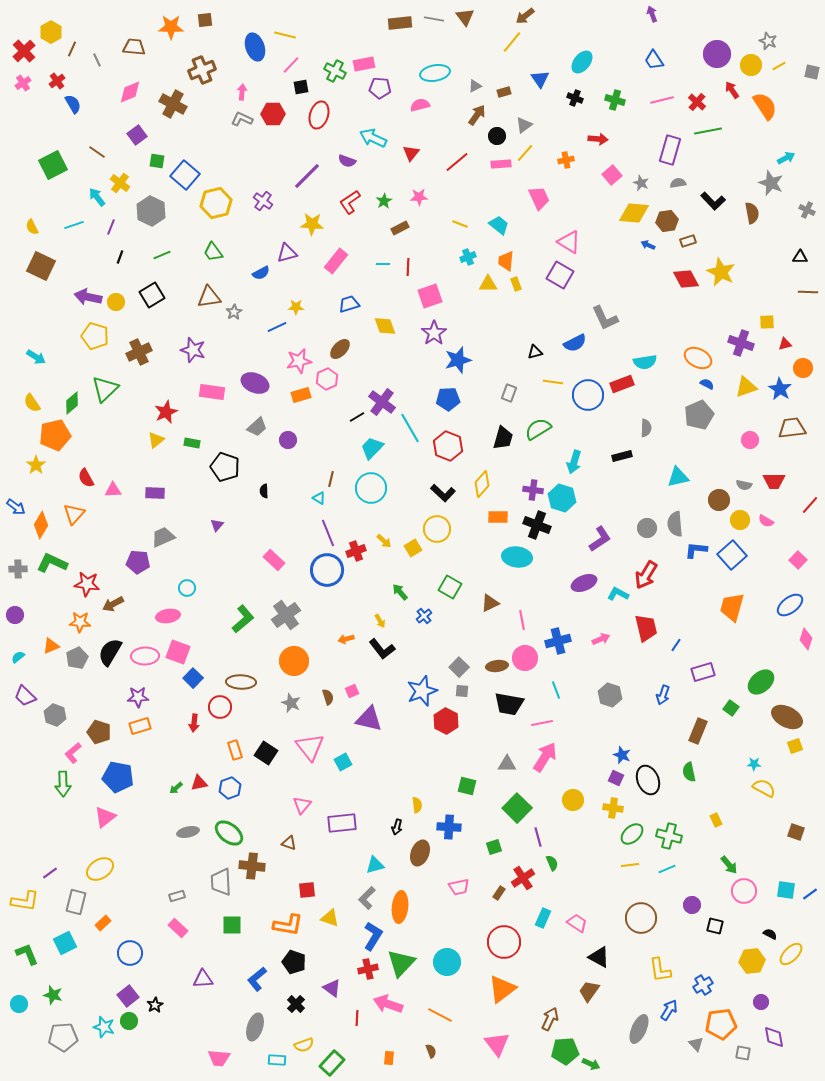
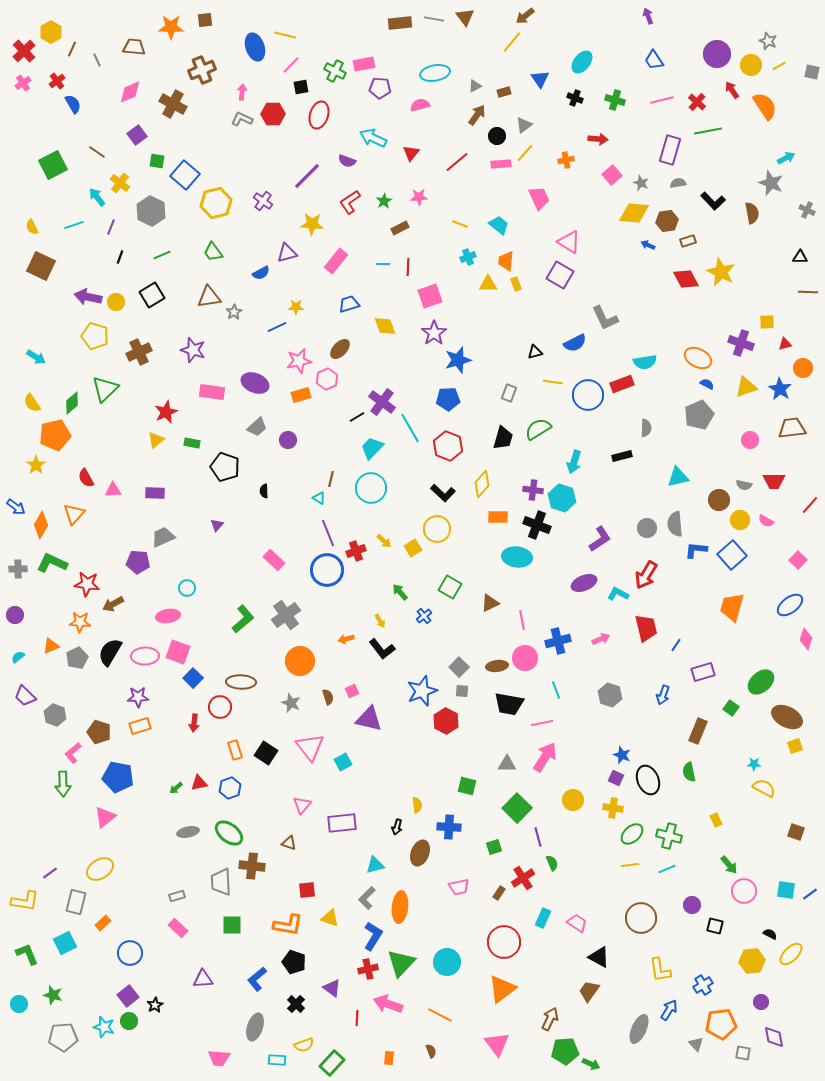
purple arrow at (652, 14): moved 4 px left, 2 px down
orange circle at (294, 661): moved 6 px right
